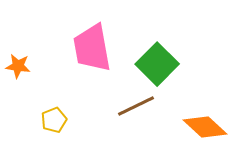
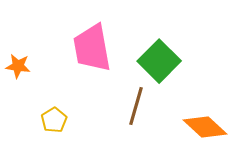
green square: moved 2 px right, 3 px up
brown line: rotated 48 degrees counterclockwise
yellow pentagon: rotated 10 degrees counterclockwise
